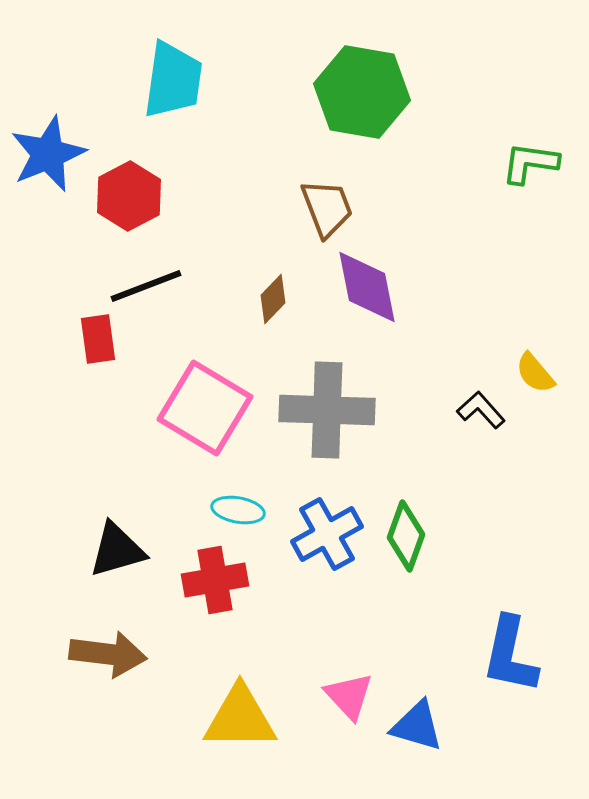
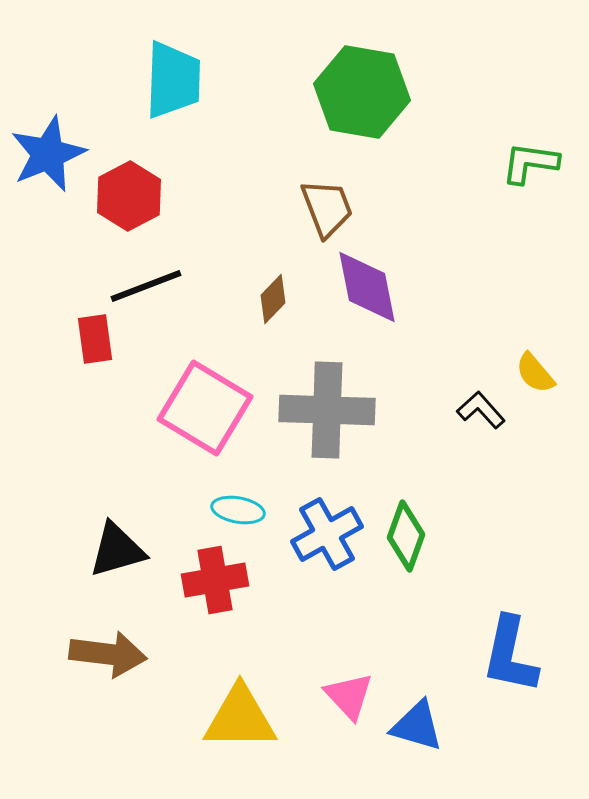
cyan trapezoid: rotated 6 degrees counterclockwise
red rectangle: moved 3 px left
